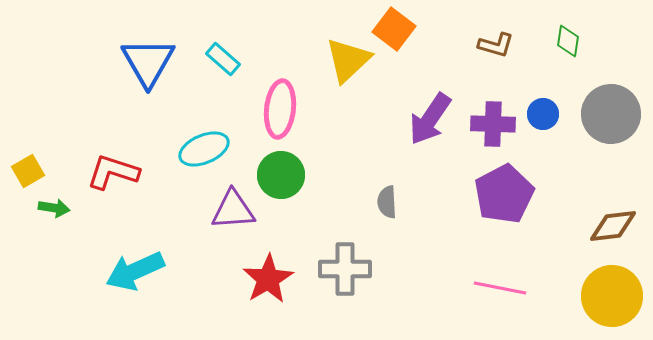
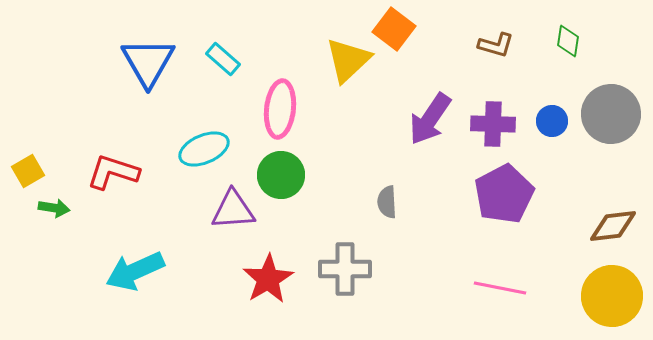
blue circle: moved 9 px right, 7 px down
